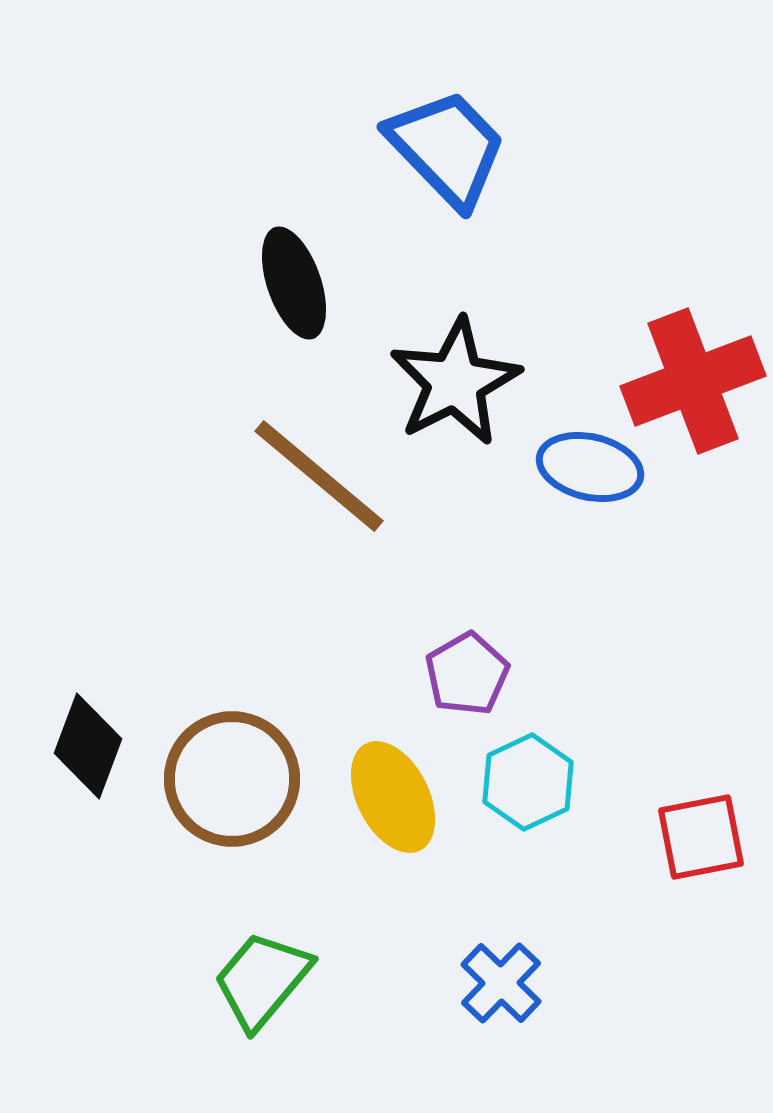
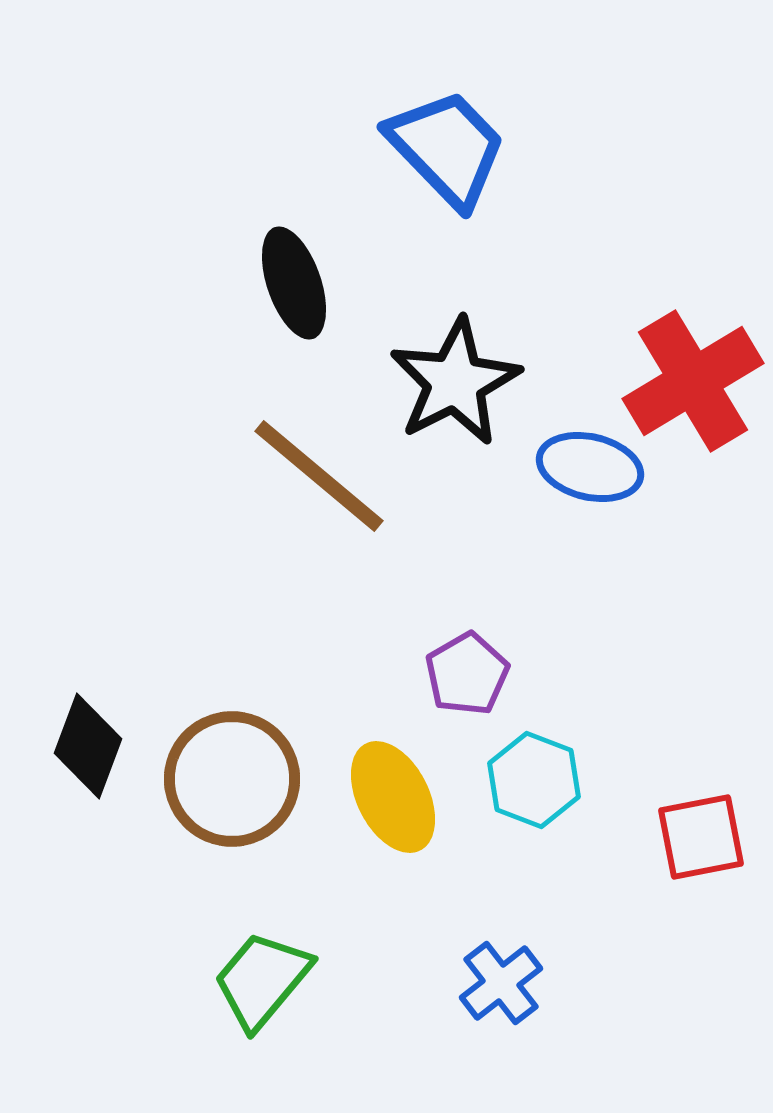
red cross: rotated 10 degrees counterclockwise
cyan hexagon: moved 6 px right, 2 px up; rotated 14 degrees counterclockwise
blue cross: rotated 8 degrees clockwise
